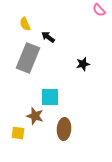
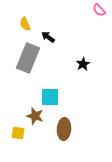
black star: rotated 16 degrees counterclockwise
